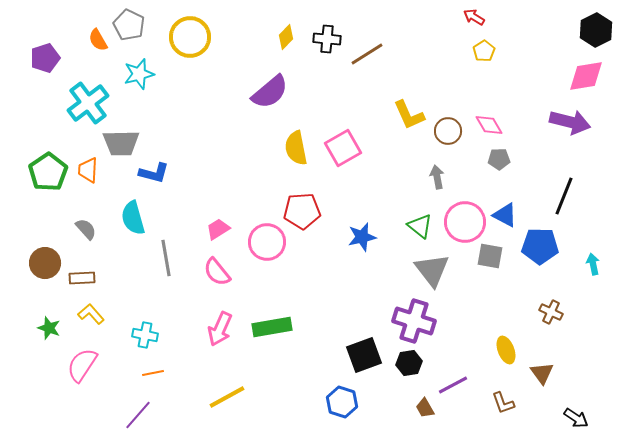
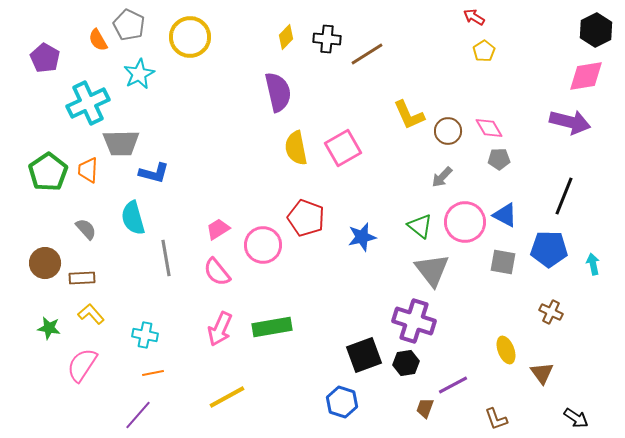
purple pentagon at (45, 58): rotated 24 degrees counterclockwise
cyan star at (139, 74): rotated 12 degrees counterclockwise
purple semicircle at (270, 92): moved 8 px right; rotated 63 degrees counterclockwise
cyan cross at (88, 103): rotated 12 degrees clockwise
pink diamond at (489, 125): moved 3 px down
gray arrow at (437, 177): moved 5 px right; rotated 125 degrees counterclockwise
red pentagon at (302, 211): moved 4 px right, 7 px down; rotated 24 degrees clockwise
pink circle at (267, 242): moved 4 px left, 3 px down
blue pentagon at (540, 246): moved 9 px right, 3 px down
gray square at (490, 256): moved 13 px right, 6 px down
green star at (49, 328): rotated 10 degrees counterclockwise
black hexagon at (409, 363): moved 3 px left
brown L-shape at (503, 403): moved 7 px left, 16 px down
brown trapezoid at (425, 408): rotated 50 degrees clockwise
